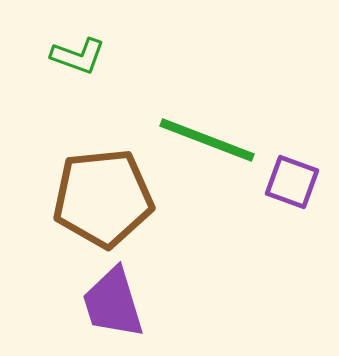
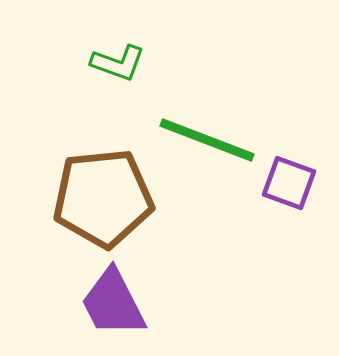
green L-shape: moved 40 px right, 7 px down
purple square: moved 3 px left, 1 px down
purple trapezoid: rotated 10 degrees counterclockwise
